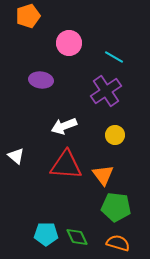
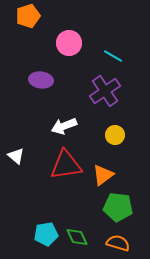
cyan line: moved 1 px left, 1 px up
purple cross: moved 1 px left
red triangle: rotated 12 degrees counterclockwise
orange triangle: rotated 30 degrees clockwise
green pentagon: moved 2 px right
cyan pentagon: rotated 10 degrees counterclockwise
